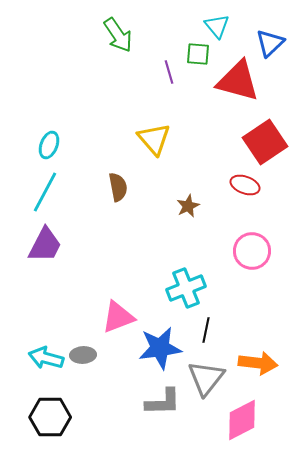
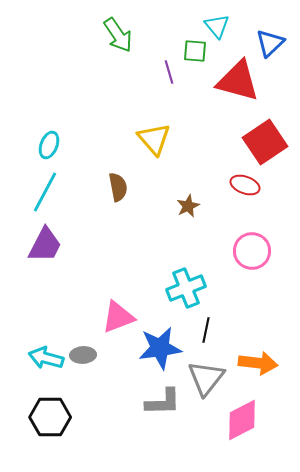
green square: moved 3 px left, 3 px up
